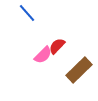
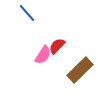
pink semicircle: rotated 12 degrees counterclockwise
brown rectangle: moved 1 px right
